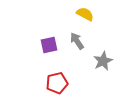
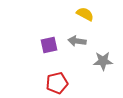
gray arrow: rotated 48 degrees counterclockwise
gray star: rotated 24 degrees clockwise
